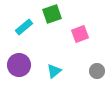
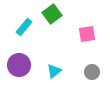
green square: rotated 18 degrees counterclockwise
cyan rectangle: rotated 12 degrees counterclockwise
pink square: moved 7 px right; rotated 12 degrees clockwise
gray circle: moved 5 px left, 1 px down
